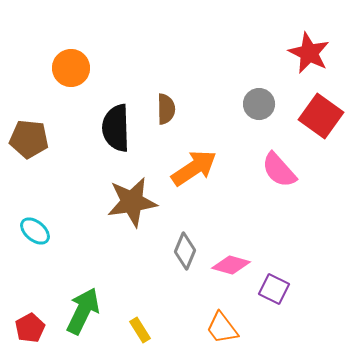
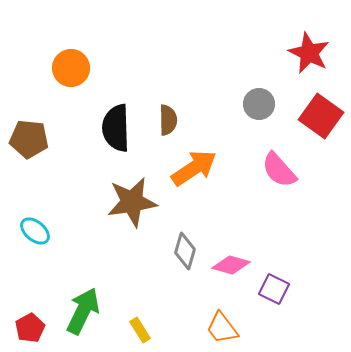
brown semicircle: moved 2 px right, 11 px down
gray diamond: rotated 6 degrees counterclockwise
